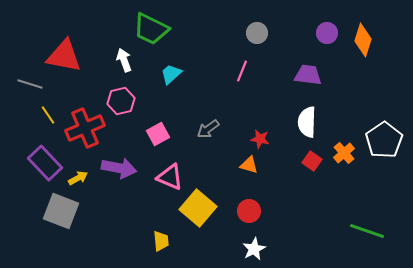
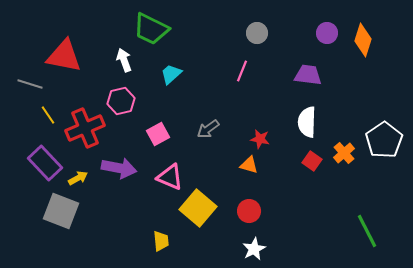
green line: rotated 44 degrees clockwise
